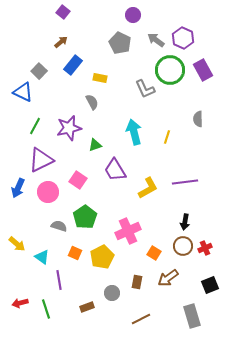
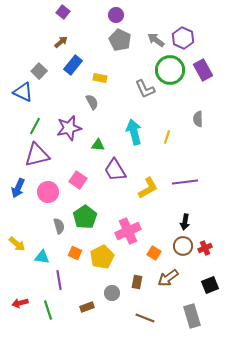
purple circle at (133, 15): moved 17 px left
gray pentagon at (120, 43): moved 3 px up
green triangle at (95, 145): moved 3 px right; rotated 24 degrees clockwise
purple triangle at (41, 160): moved 4 px left, 5 px up; rotated 12 degrees clockwise
gray semicircle at (59, 226): rotated 56 degrees clockwise
cyan triangle at (42, 257): rotated 28 degrees counterclockwise
green line at (46, 309): moved 2 px right, 1 px down
brown line at (141, 319): moved 4 px right, 1 px up; rotated 48 degrees clockwise
